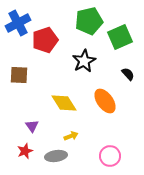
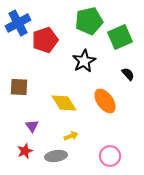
brown square: moved 12 px down
